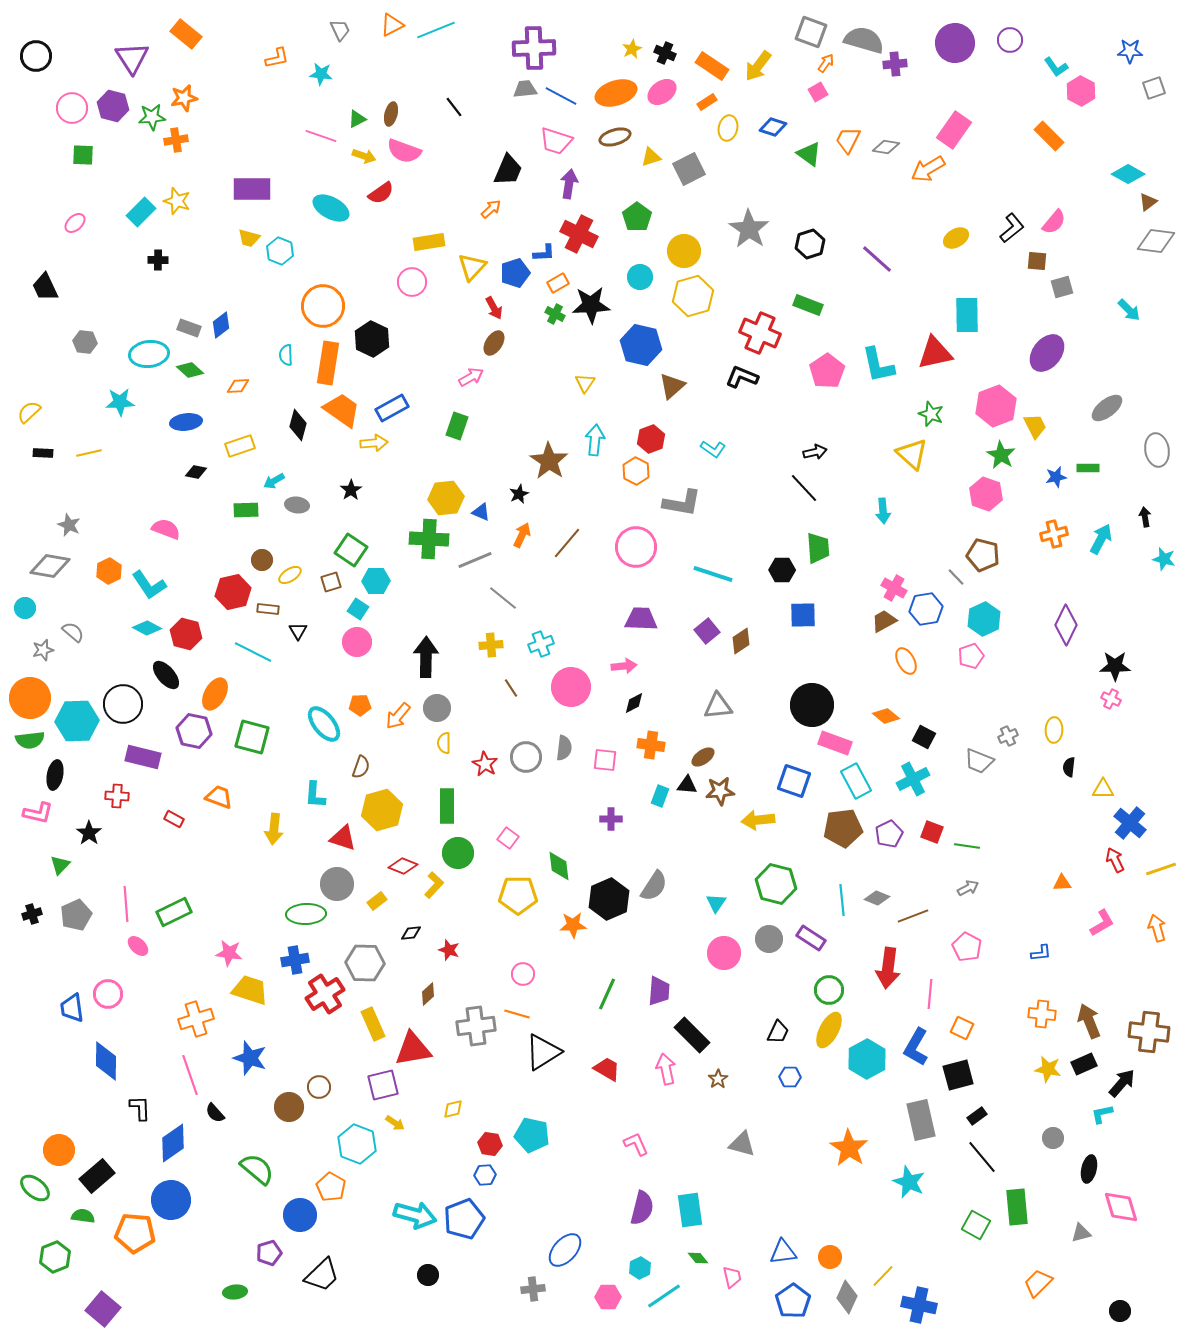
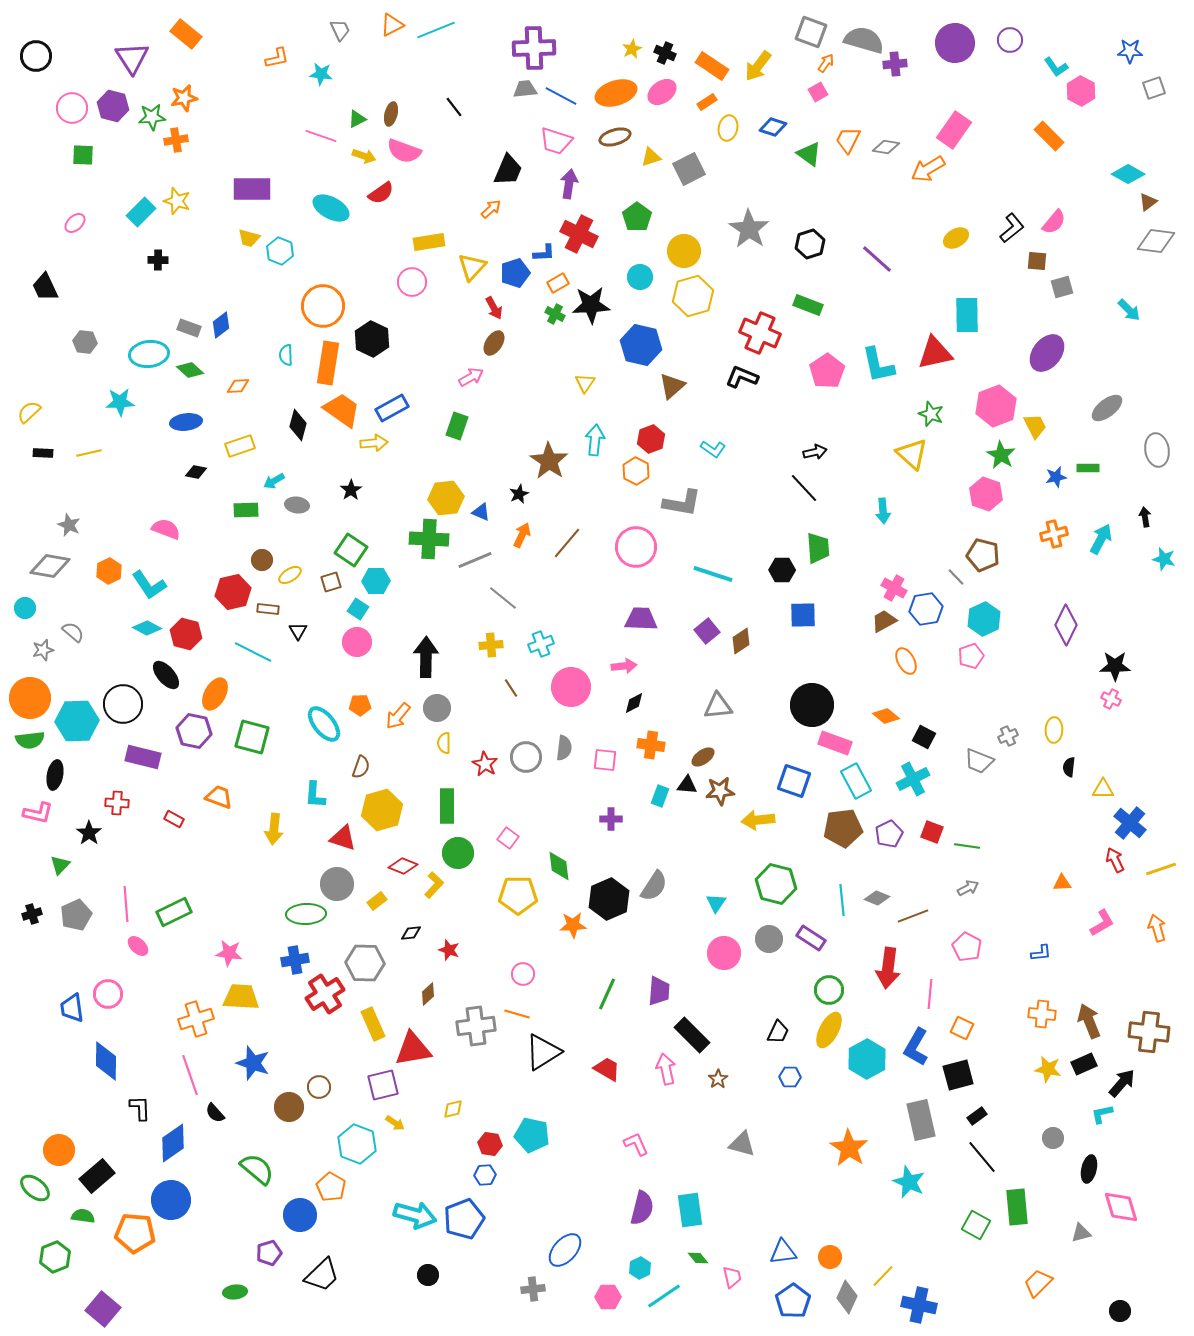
red cross at (117, 796): moved 7 px down
yellow trapezoid at (250, 990): moved 9 px left, 7 px down; rotated 15 degrees counterclockwise
blue star at (250, 1058): moved 3 px right, 5 px down
